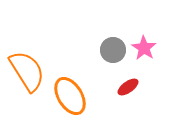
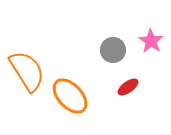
pink star: moved 7 px right, 7 px up
orange ellipse: rotated 12 degrees counterclockwise
